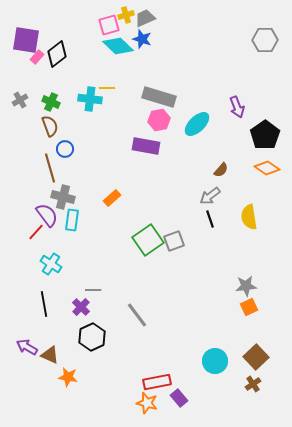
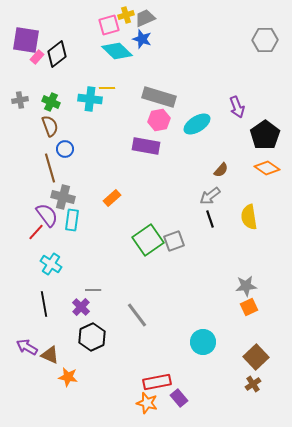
cyan diamond at (118, 46): moved 1 px left, 5 px down
gray cross at (20, 100): rotated 21 degrees clockwise
cyan ellipse at (197, 124): rotated 12 degrees clockwise
cyan circle at (215, 361): moved 12 px left, 19 px up
